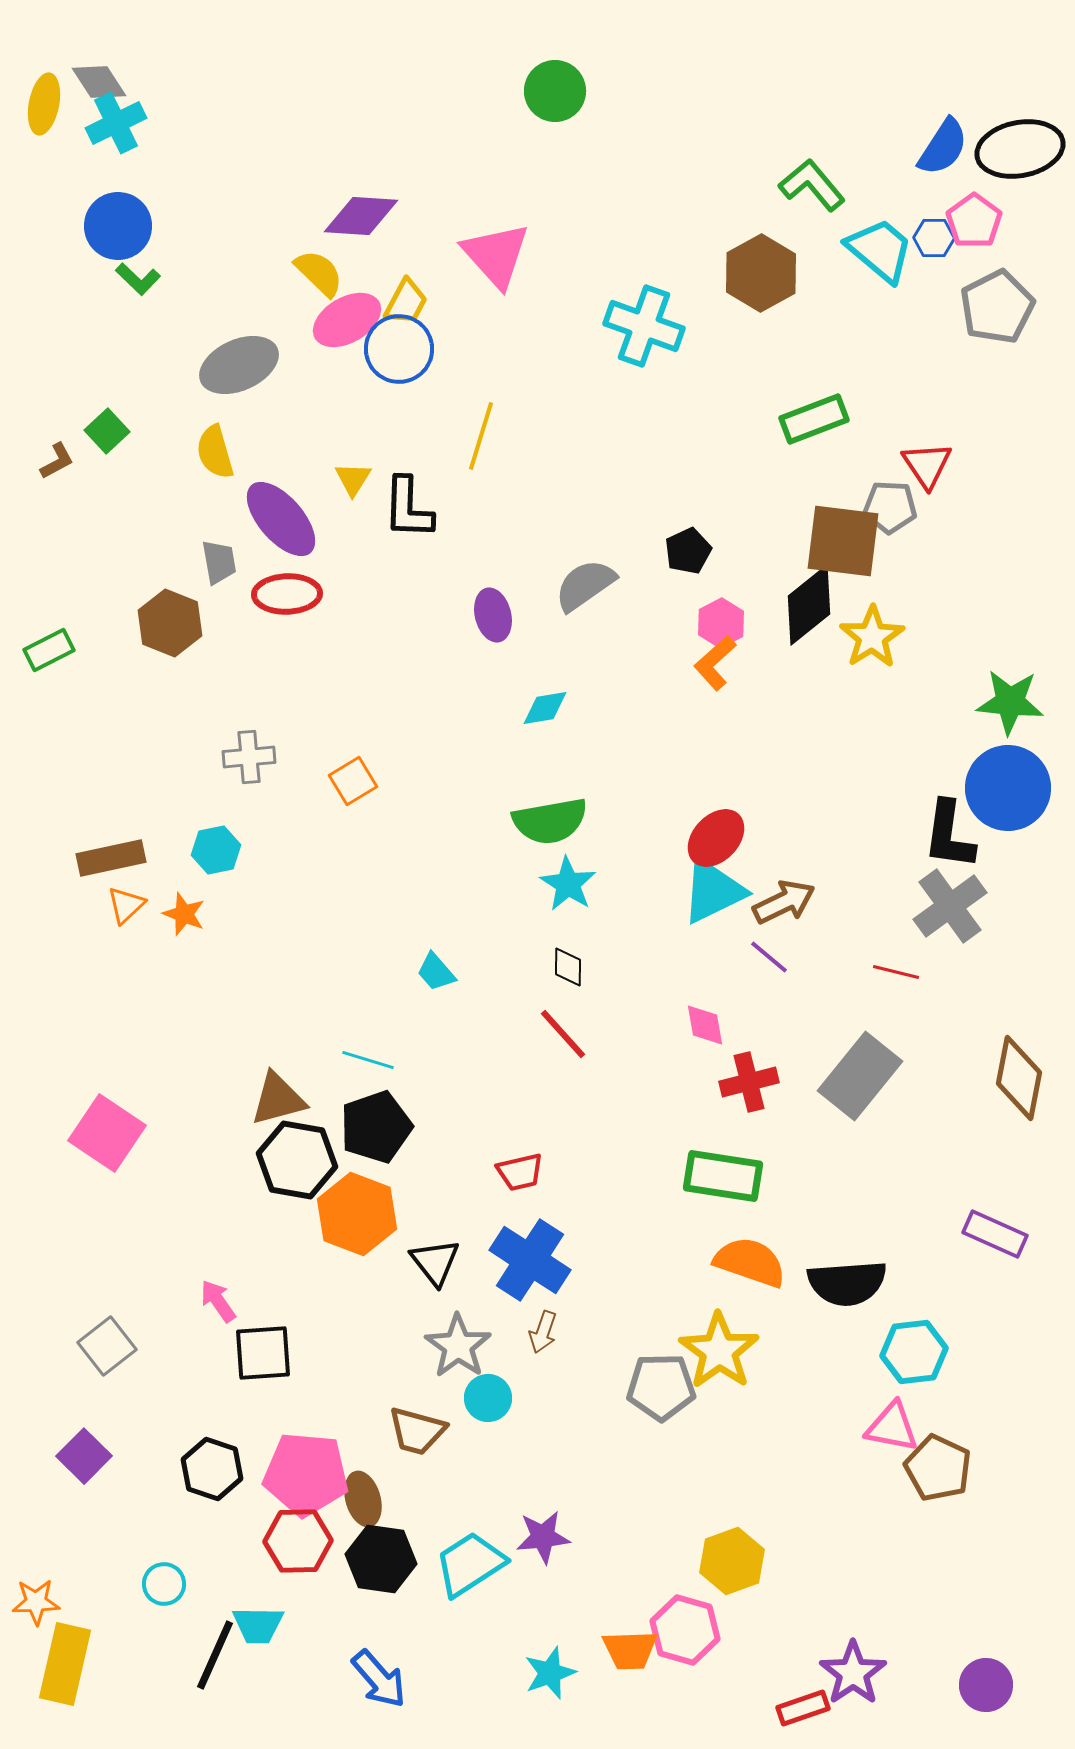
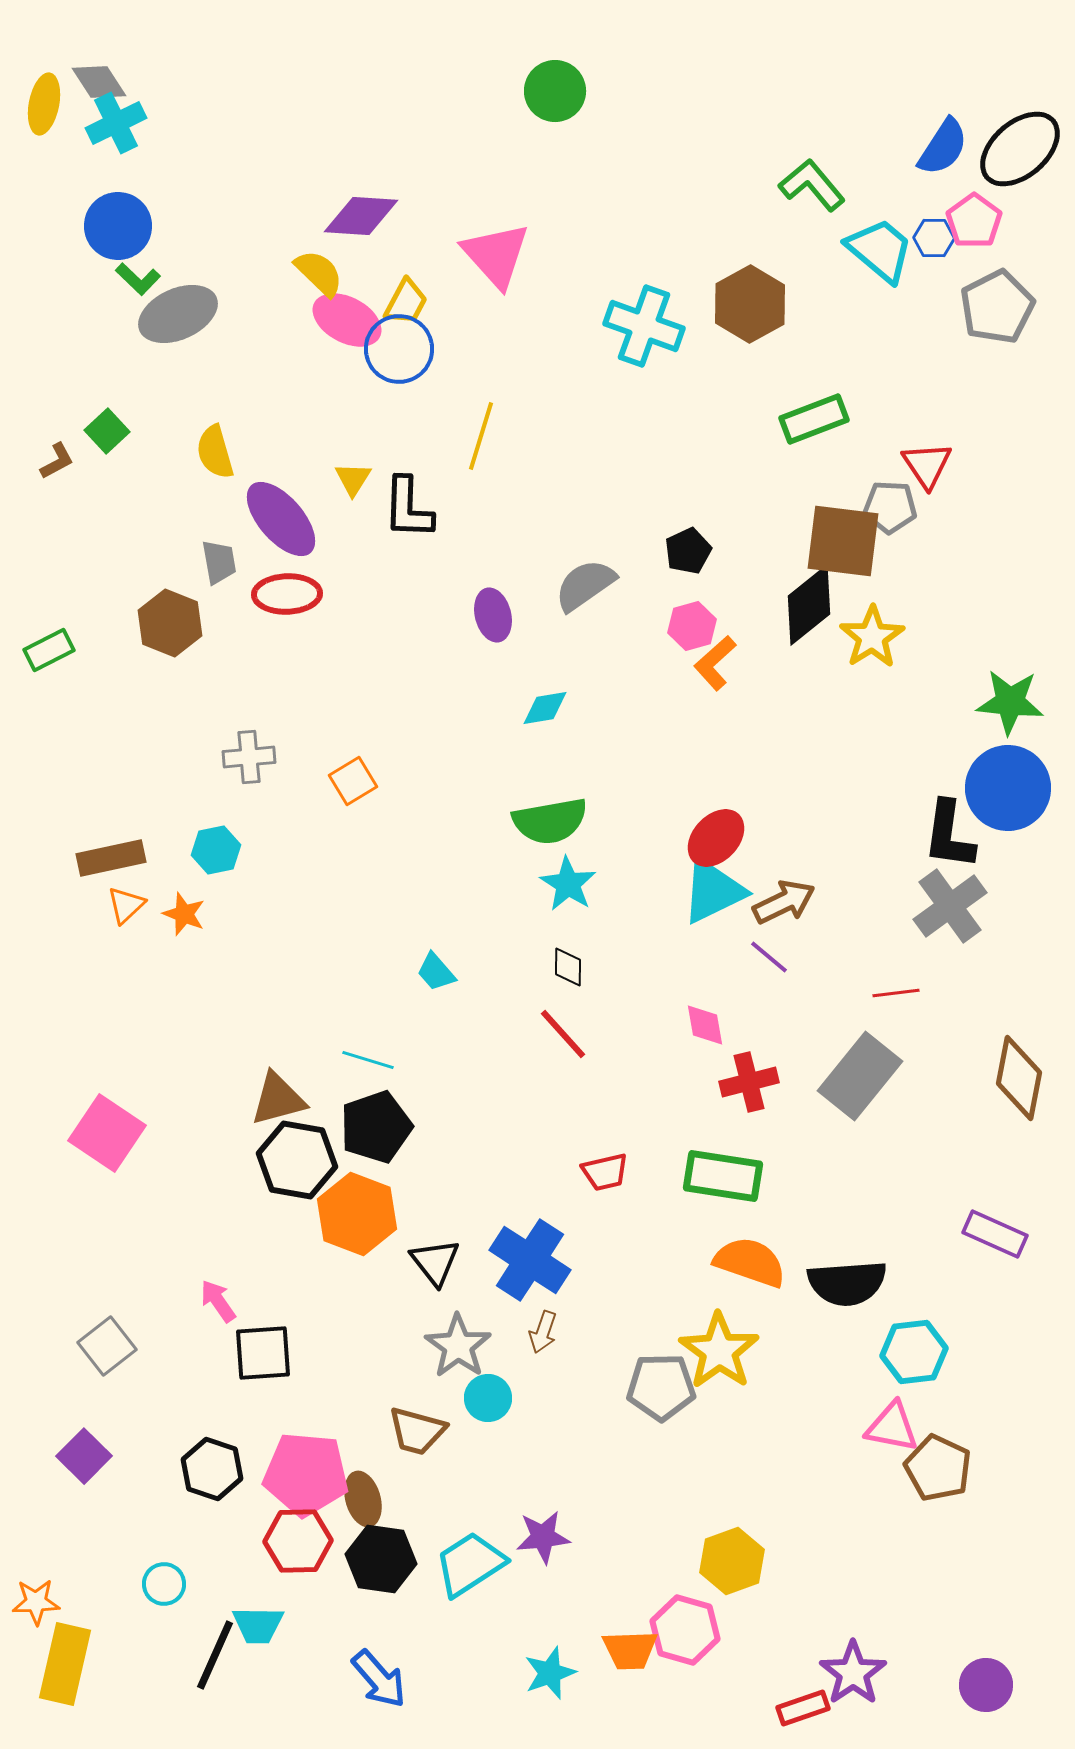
black ellipse at (1020, 149): rotated 30 degrees counterclockwise
brown hexagon at (761, 273): moved 11 px left, 31 px down
pink ellipse at (347, 320): rotated 58 degrees clockwise
gray ellipse at (239, 365): moved 61 px left, 51 px up
pink hexagon at (721, 623): moved 29 px left, 3 px down; rotated 12 degrees clockwise
red line at (896, 972): moved 21 px down; rotated 21 degrees counterclockwise
red trapezoid at (520, 1172): moved 85 px right
